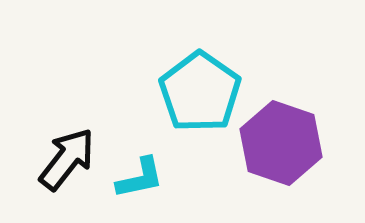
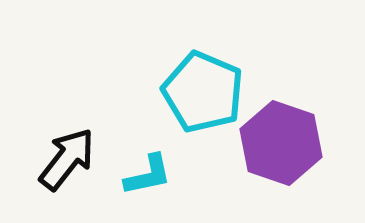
cyan pentagon: moved 3 px right; rotated 12 degrees counterclockwise
cyan L-shape: moved 8 px right, 3 px up
